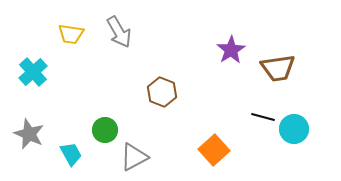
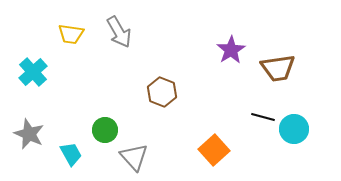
gray triangle: rotated 44 degrees counterclockwise
